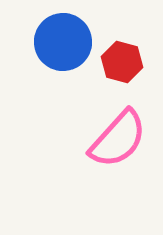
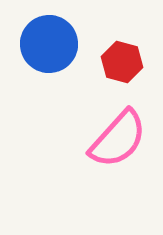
blue circle: moved 14 px left, 2 px down
